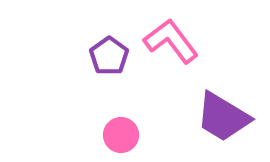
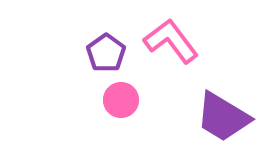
purple pentagon: moved 3 px left, 3 px up
pink circle: moved 35 px up
